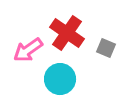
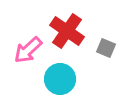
red cross: moved 2 px up
pink arrow: rotated 8 degrees counterclockwise
